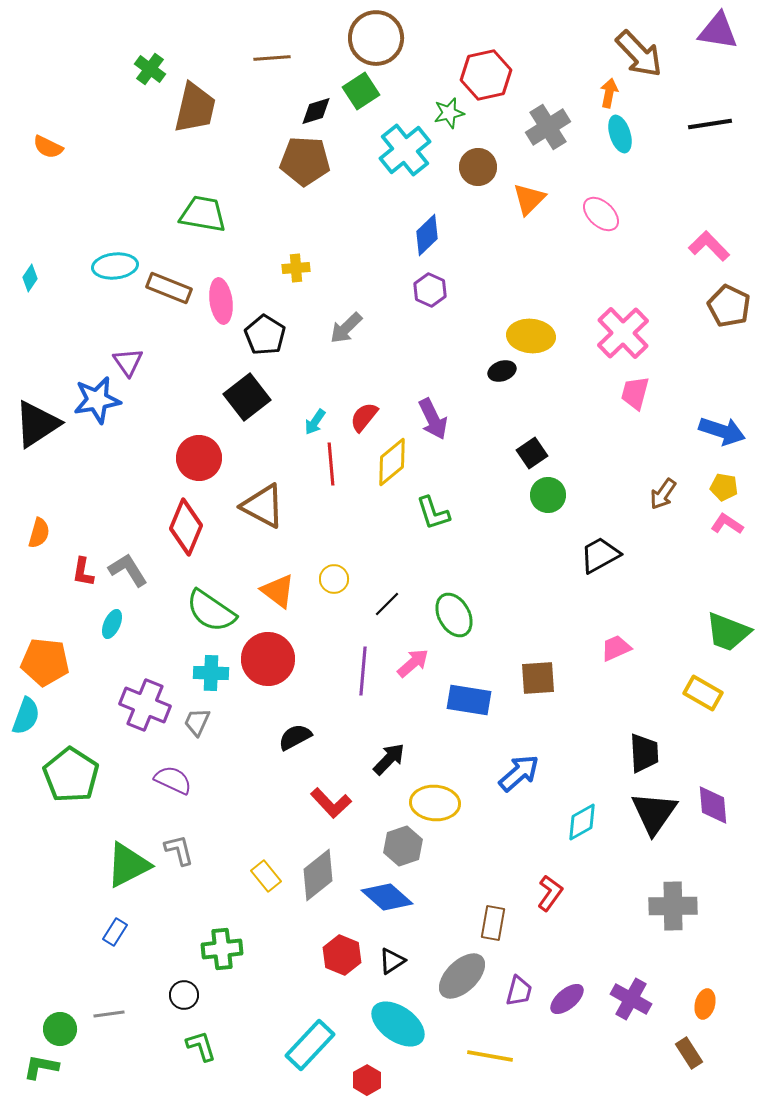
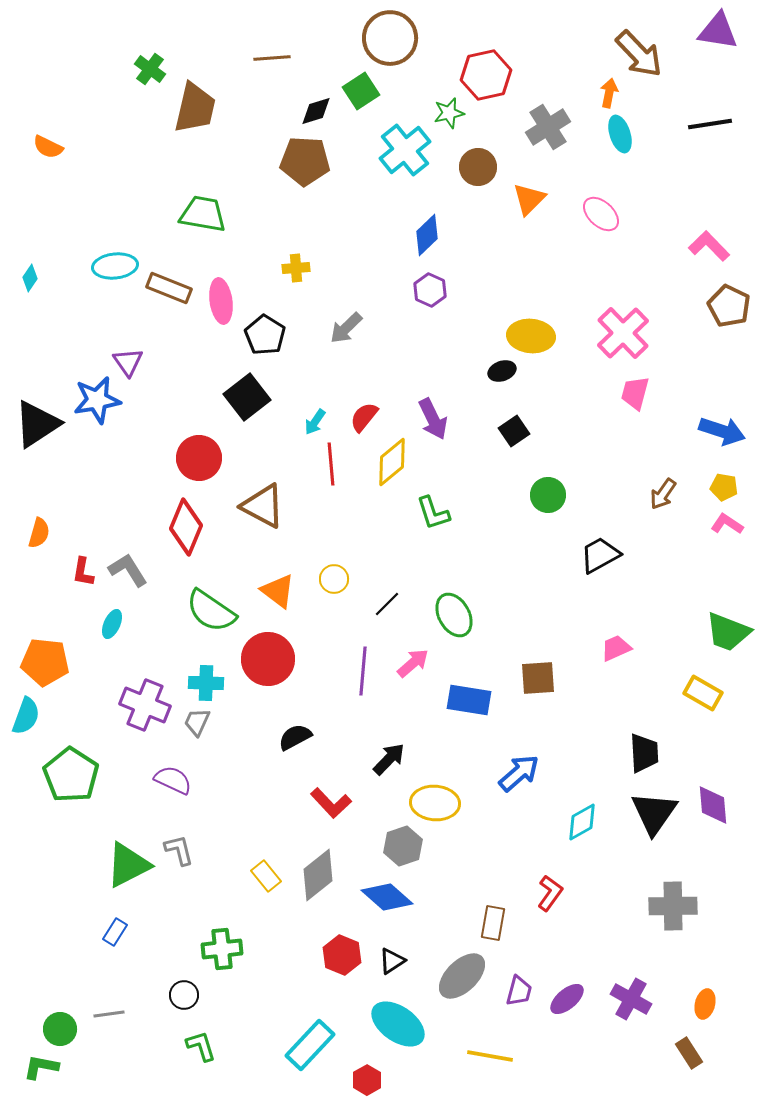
brown circle at (376, 38): moved 14 px right
black square at (532, 453): moved 18 px left, 22 px up
cyan cross at (211, 673): moved 5 px left, 10 px down
